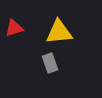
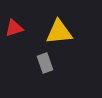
gray rectangle: moved 5 px left
